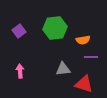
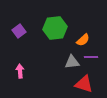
orange semicircle: rotated 32 degrees counterclockwise
gray triangle: moved 9 px right, 7 px up
